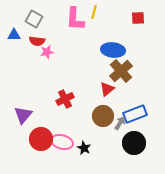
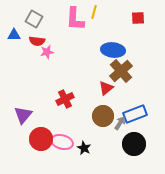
red triangle: moved 1 px left, 1 px up
black circle: moved 1 px down
